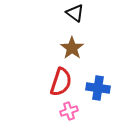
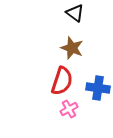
brown star: rotated 15 degrees counterclockwise
red semicircle: moved 1 px right, 1 px up
pink cross: moved 2 px up; rotated 12 degrees counterclockwise
